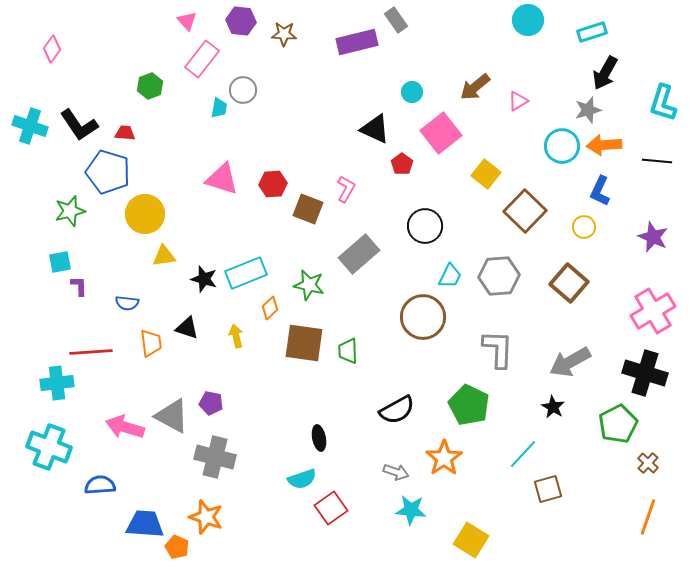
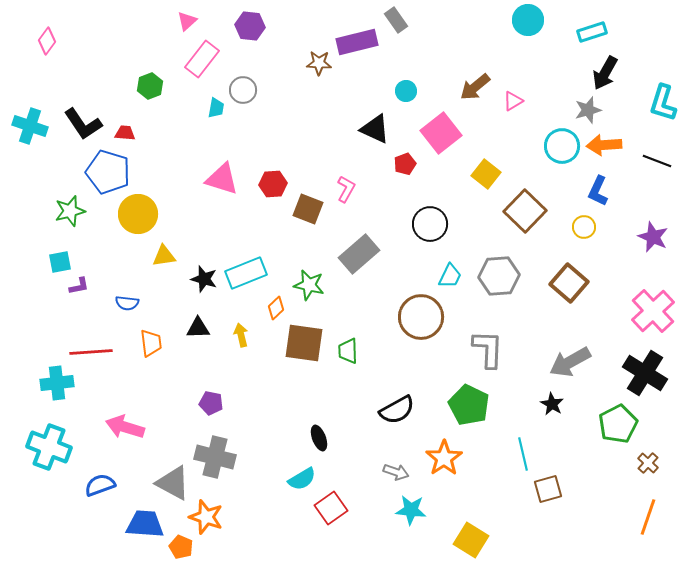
pink triangle at (187, 21): rotated 30 degrees clockwise
purple hexagon at (241, 21): moved 9 px right, 5 px down
brown star at (284, 34): moved 35 px right, 29 px down
pink diamond at (52, 49): moved 5 px left, 8 px up
cyan circle at (412, 92): moved 6 px left, 1 px up
pink triangle at (518, 101): moved 5 px left
cyan trapezoid at (219, 108): moved 3 px left
black L-shape at (79, 125): moved 4 px right, 1 px up
black line at (657, 161): rotated 16 degrees clockwise
red pentagon at (402, 164): moved 3 px right; rotated 15 degrees clockwise
blue L-shape at (600, 191): moved 2 px left
yellow circle at (145, 214): moved 7 px left
black circle at (425, 226): moved 5 px right, 2 px up
purple L-shape at (79, 286): rotated 80 degrees clockwise
orange diamond at (270, 308): moved 6 px right
pink cross at (653, 311): rotated 12 degrees counterclockwise
brown circle at (423, 317): moved 2 px left
black triangle at (187, 328): moved 11 px right; rotated 20 degrees counterclockwise
yellow arrow at (236, 336): moved 5 px right, 1 px up
gray L-shape at (498, 349): moved 10 px left
black cross at (645, 373): rotated 15 degrees clockwise
black star at (553, 407): moved 1 px left, 3 px up
gray triangle at (172, 416): moved 1 px right, 67 px down
black ellipse at (319, 438): rotated 10 degrees counterclockwise
cyan line at (523, 454): rotated 56 degrees counterclockwise
cyan semicircle at (302, 479): rotated 12 degrees counterclockwise
blue semicircle at (100, 485): rotated 16 degrees counterclockwise
orange pentagon at (177, 547): moved 4 px right
